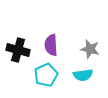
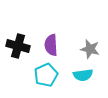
black cross: moved 4 px up
